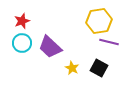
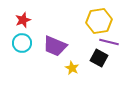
red star: moved 1 px right, 1 px up
purple trapezoid: moved 5 px right, 1 px up; rotated 20 degrees counterclockwise
black square: moved 10 px up
